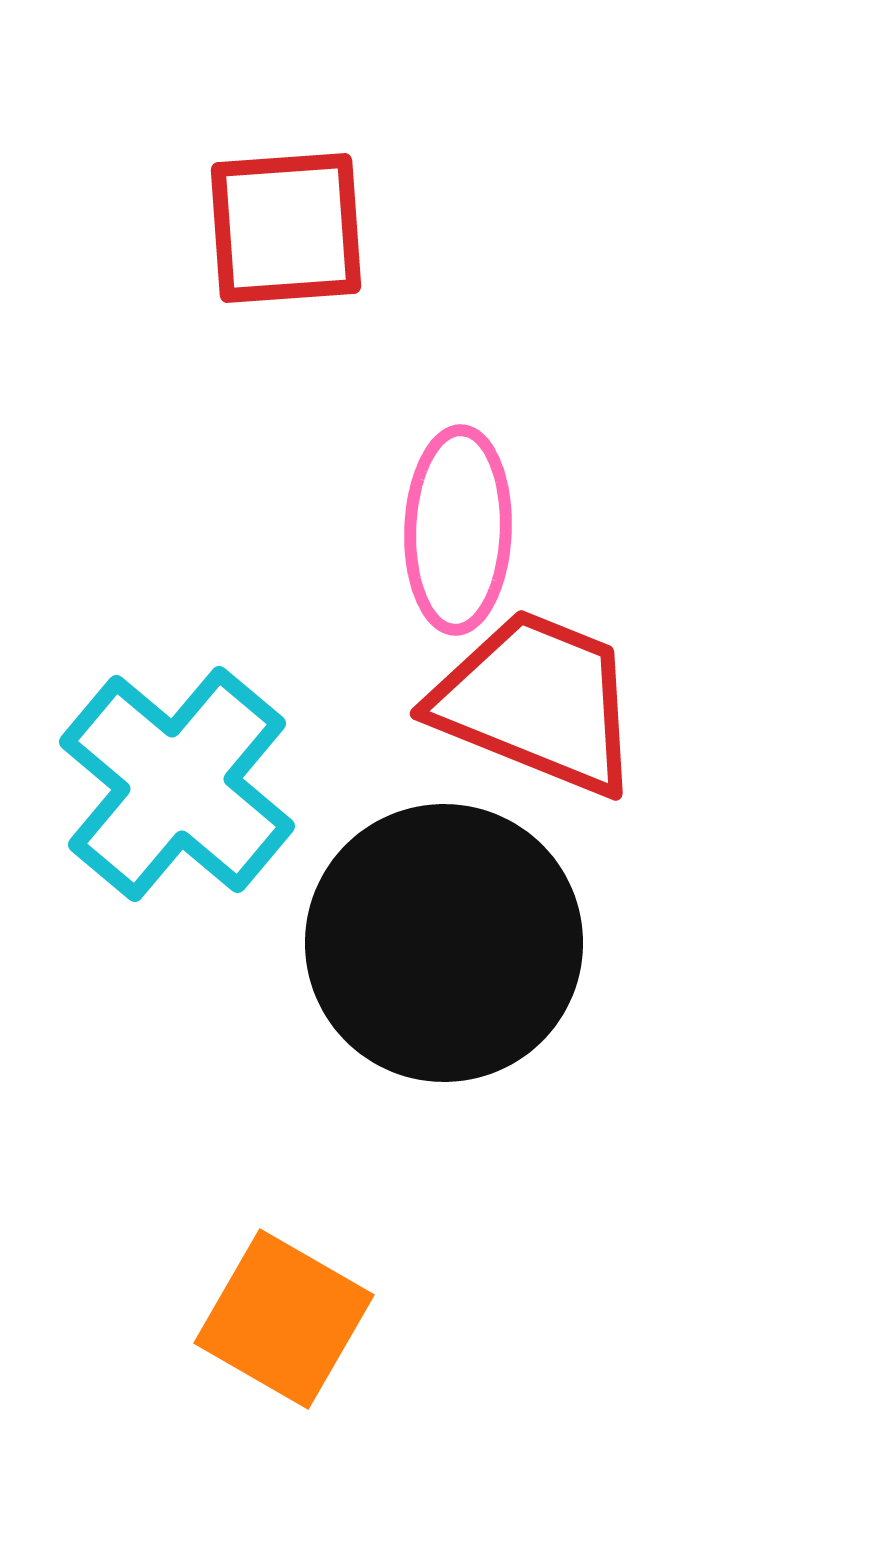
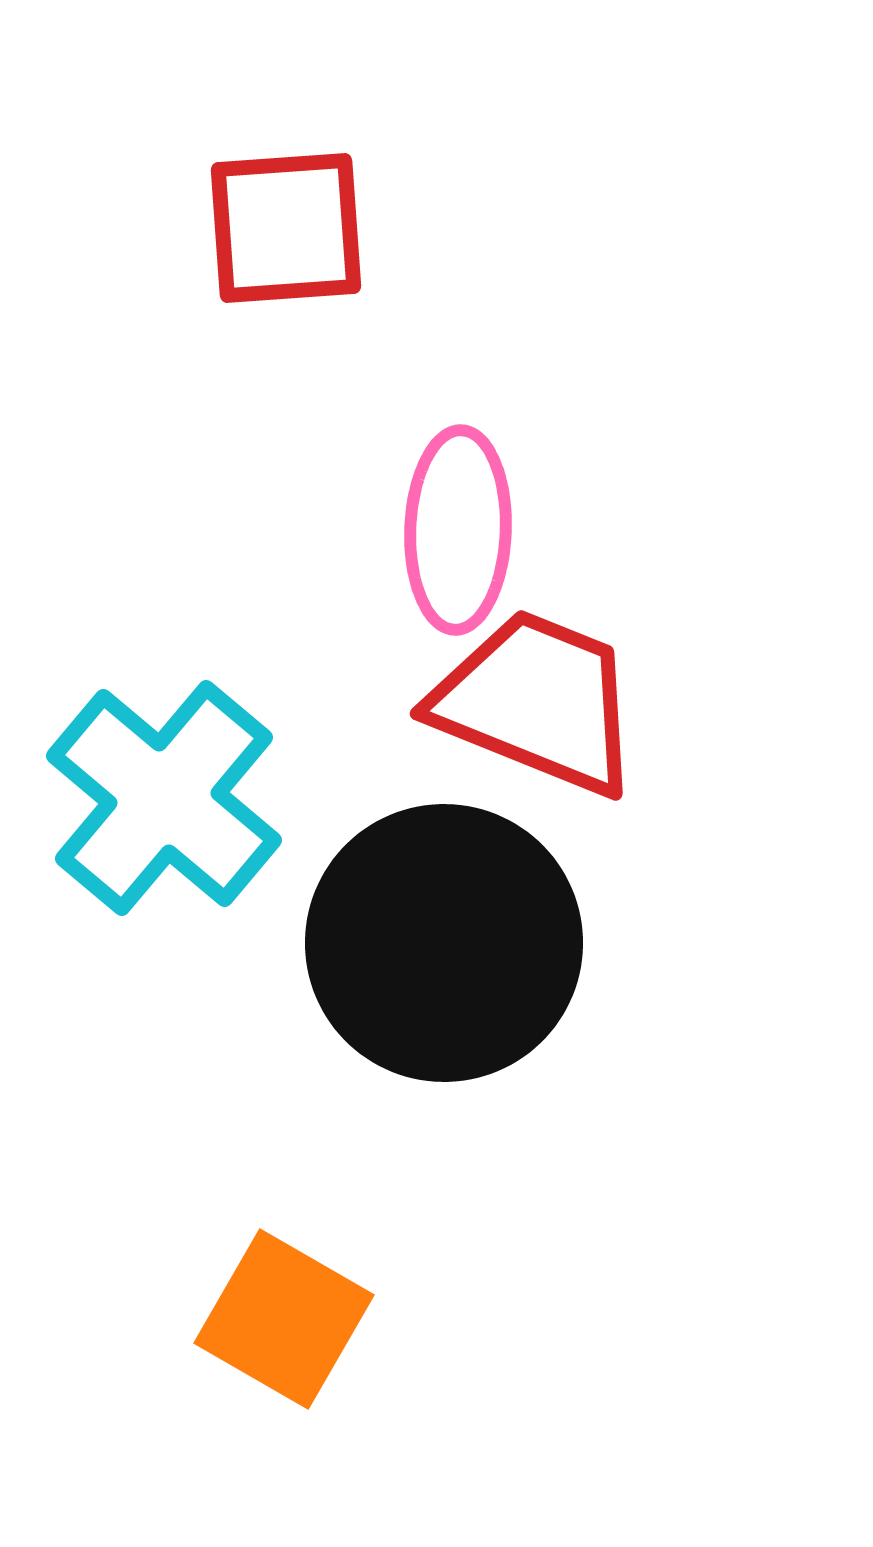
cyan cross: moved 13 px left, 14 px down
